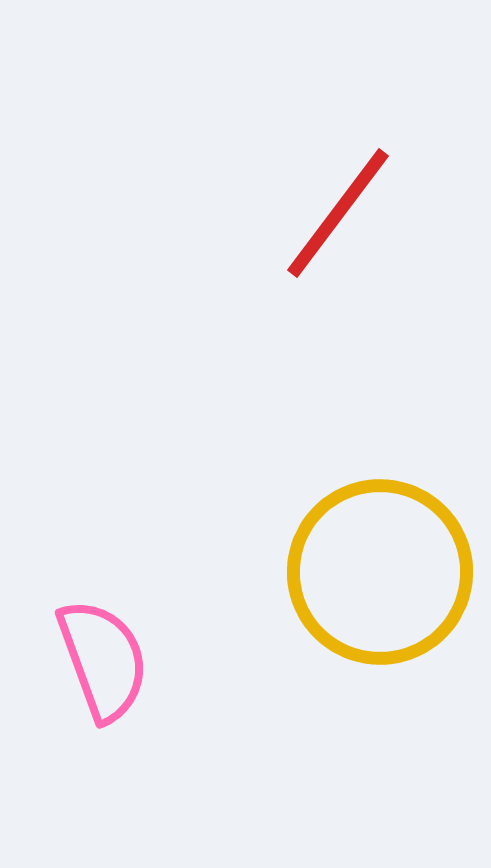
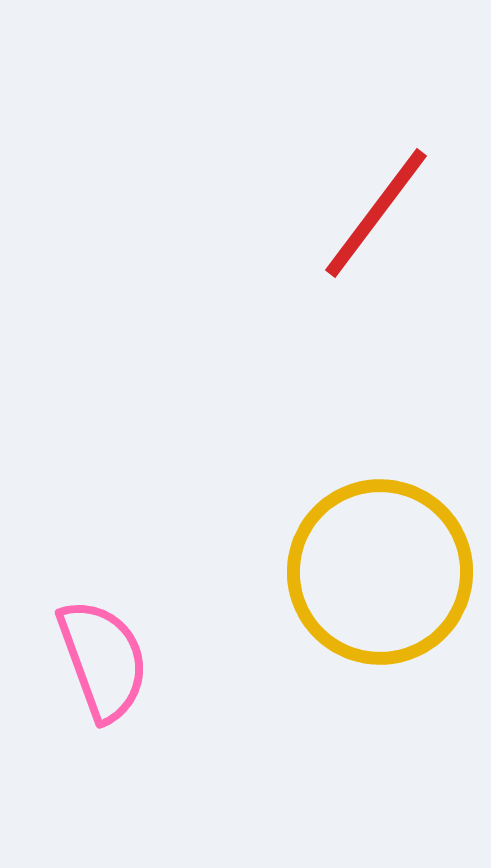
red line: moved 38 px right
